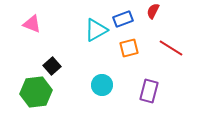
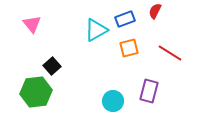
red semicircle: moved 2 px right
blue rectangle: moved 2 px right
pink triangle: rotated 30 degrees clockwise
red line: moved 1 px left, 5 px down
cyan circle: moved 11 px right, 16 px down
